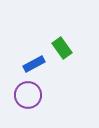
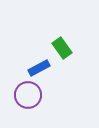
blue rectangle: moved 5 px right, 4 px down
